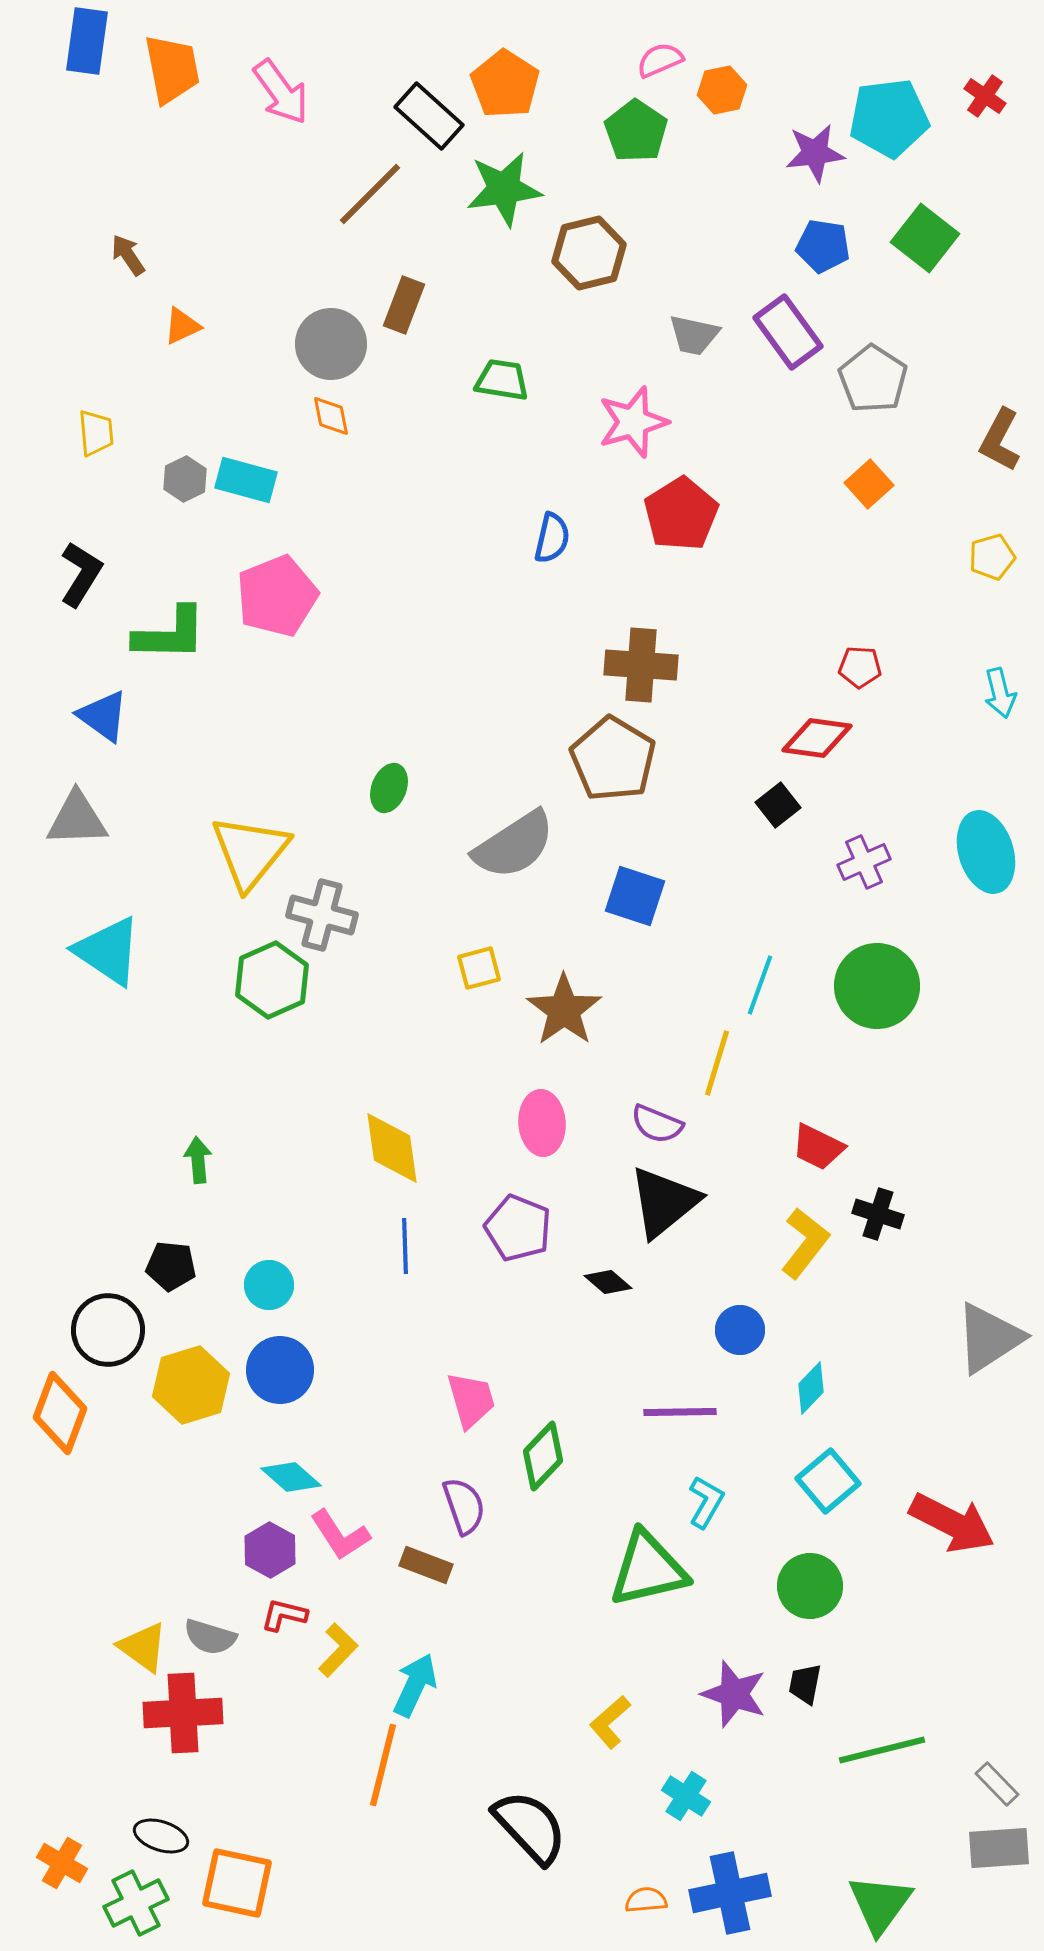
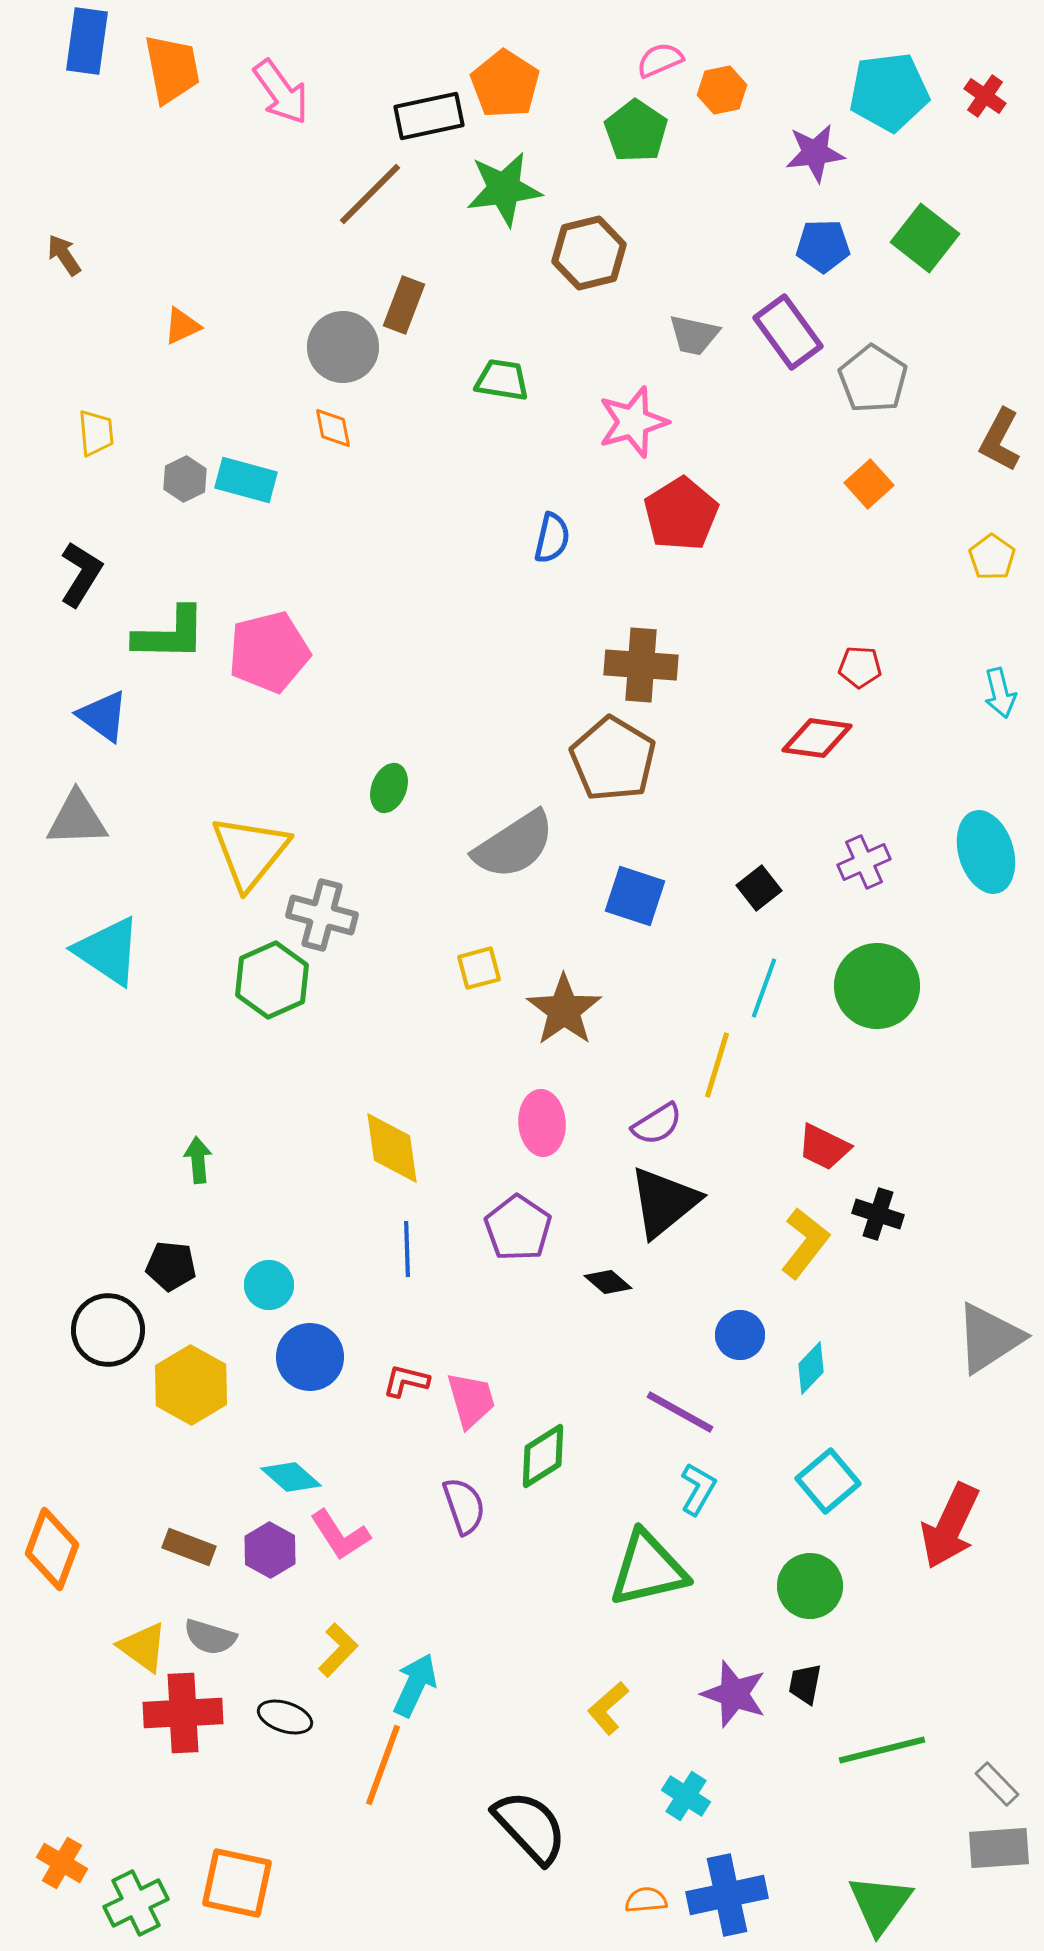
black rectangle at (429, 116): rotated 54 degrees counterclockwise
cyan pentagon at (889, 118): moved 26 px up
blue pentagon at (823, 246): rotated 10 degrees counterclockwise
brown arrow at (128, 255): moved 64 px left
gray circle at (331, 344): moved 12 px right, 3 px down
orange diamond at (331, 416): moved 2 px right, 12 px down
yellow pentagon at (992, 557): rotated 21 degrees counterclockwise
pink pentagon at (277, 596): moved 8 px left, 56 px down; rotated 8 degrees clockwise
black square at (778, 805): moved 19 px left, 83 px down
cyan line at (760, 985): moved 4 px right, 3 px down
yellow line at (717, 1063): moved 2 px down
purple semicircle at (657, 1124): rotated 54 degrees counterclockwise
red trapezoid at (818, 1147): moved 6 px right
purple pentagon at (518, 1228): rotated 12 degrees clockwise
blue line at (405, 1246): moved 2 px right, 3 px down
blue circle at (740, 1330): moved 5 px down
blue circle at (280, 1370): moved 30 px right, 13 px up
yellow hexagon at (191, 1385): rotated 14 degrees counterclockwise
cyan diamond at (811, 1388): moved 20 px up
purple line at (680, 1412): rotated 30 degrees clockwise
orange diamond at (60, 1413): moved 8 px left, 136 px down
green diamond at (543, 1456): rotated 14 degrees clockwise
cyan L-shape at (706, 1502): moved 8 px left, 13 px up
red arrow at (952, 1523): moved 2 px left, 3 px down; rotated 88 degrees clockwise
brown rectangle at (426, 1565): moved 237 px left, 18 px up
red L-shape at (284, 1615): moved 122 px right, 234 px up
yellow L-shape at (610, 1722): moved 2 px left, 14 px up
orange line at (383, 1765): rotated 6 degrees clockwise
black ellipse at (161, 1836): moved 124 px right, 119 px up
blue cross at (730, 1893): moved 3 px left, 2 px down
